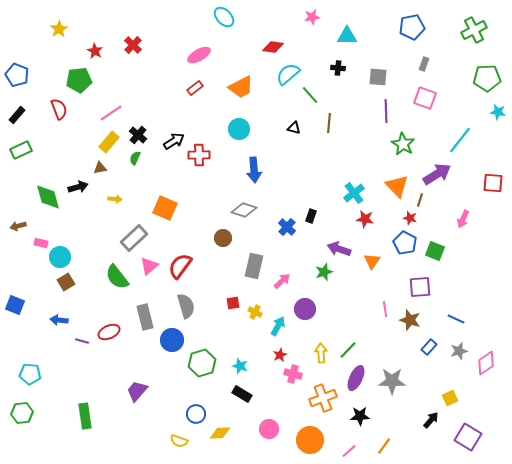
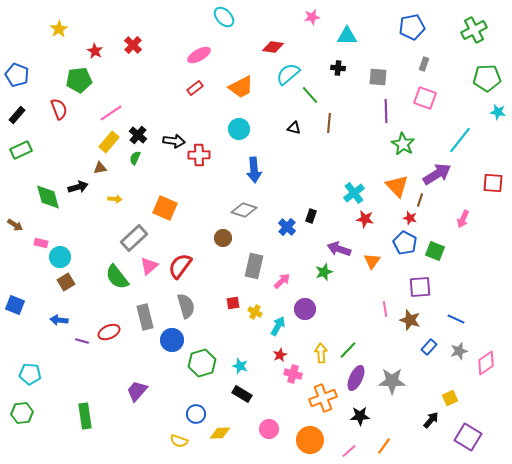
black arrow at (174, 141): rotated 40 degrees clockwise
brown arrow at (18, 226): moved 3 px left, 1 px up; rotated 133 degrees counterclockwise
